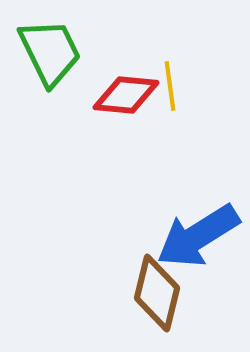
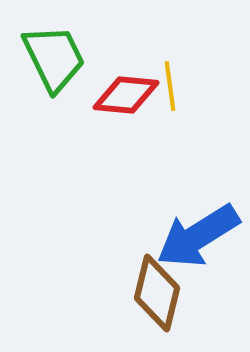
green trapezoid: moved 4 px right, 6 px down
